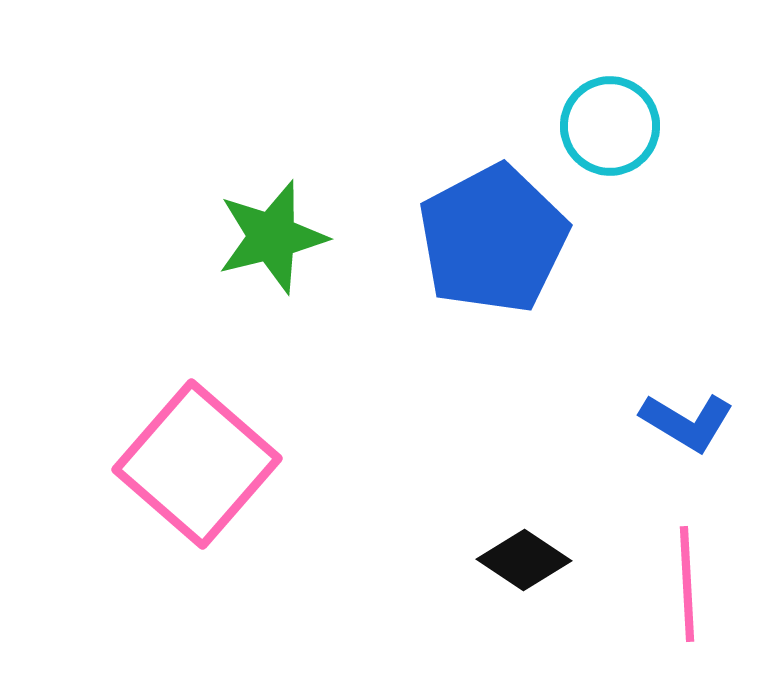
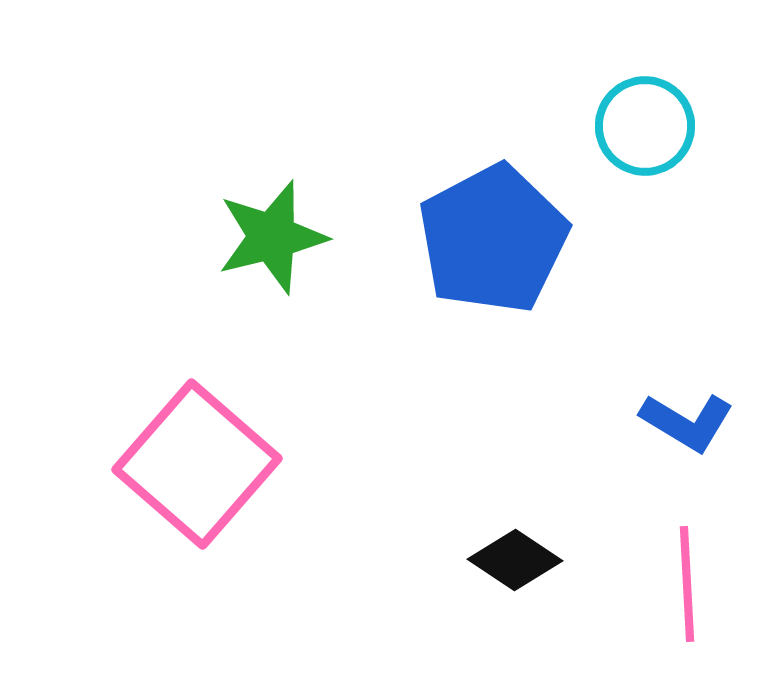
cyan circle: moved 35 px right
black diamond: moved 9 px left
